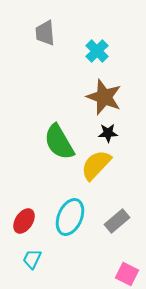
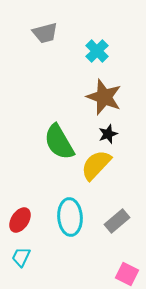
gray trapezoid: rotated 100 degrees counterclockwise
black star: moved 1 px down; rotated 18 degrees counterclockwise
cyan ellipse: rotated 27 degrees counterclockwise
red ellipse: moved 4 px left, 1 px up
cyan trapezoid: moved 11 px left, 2 px up
